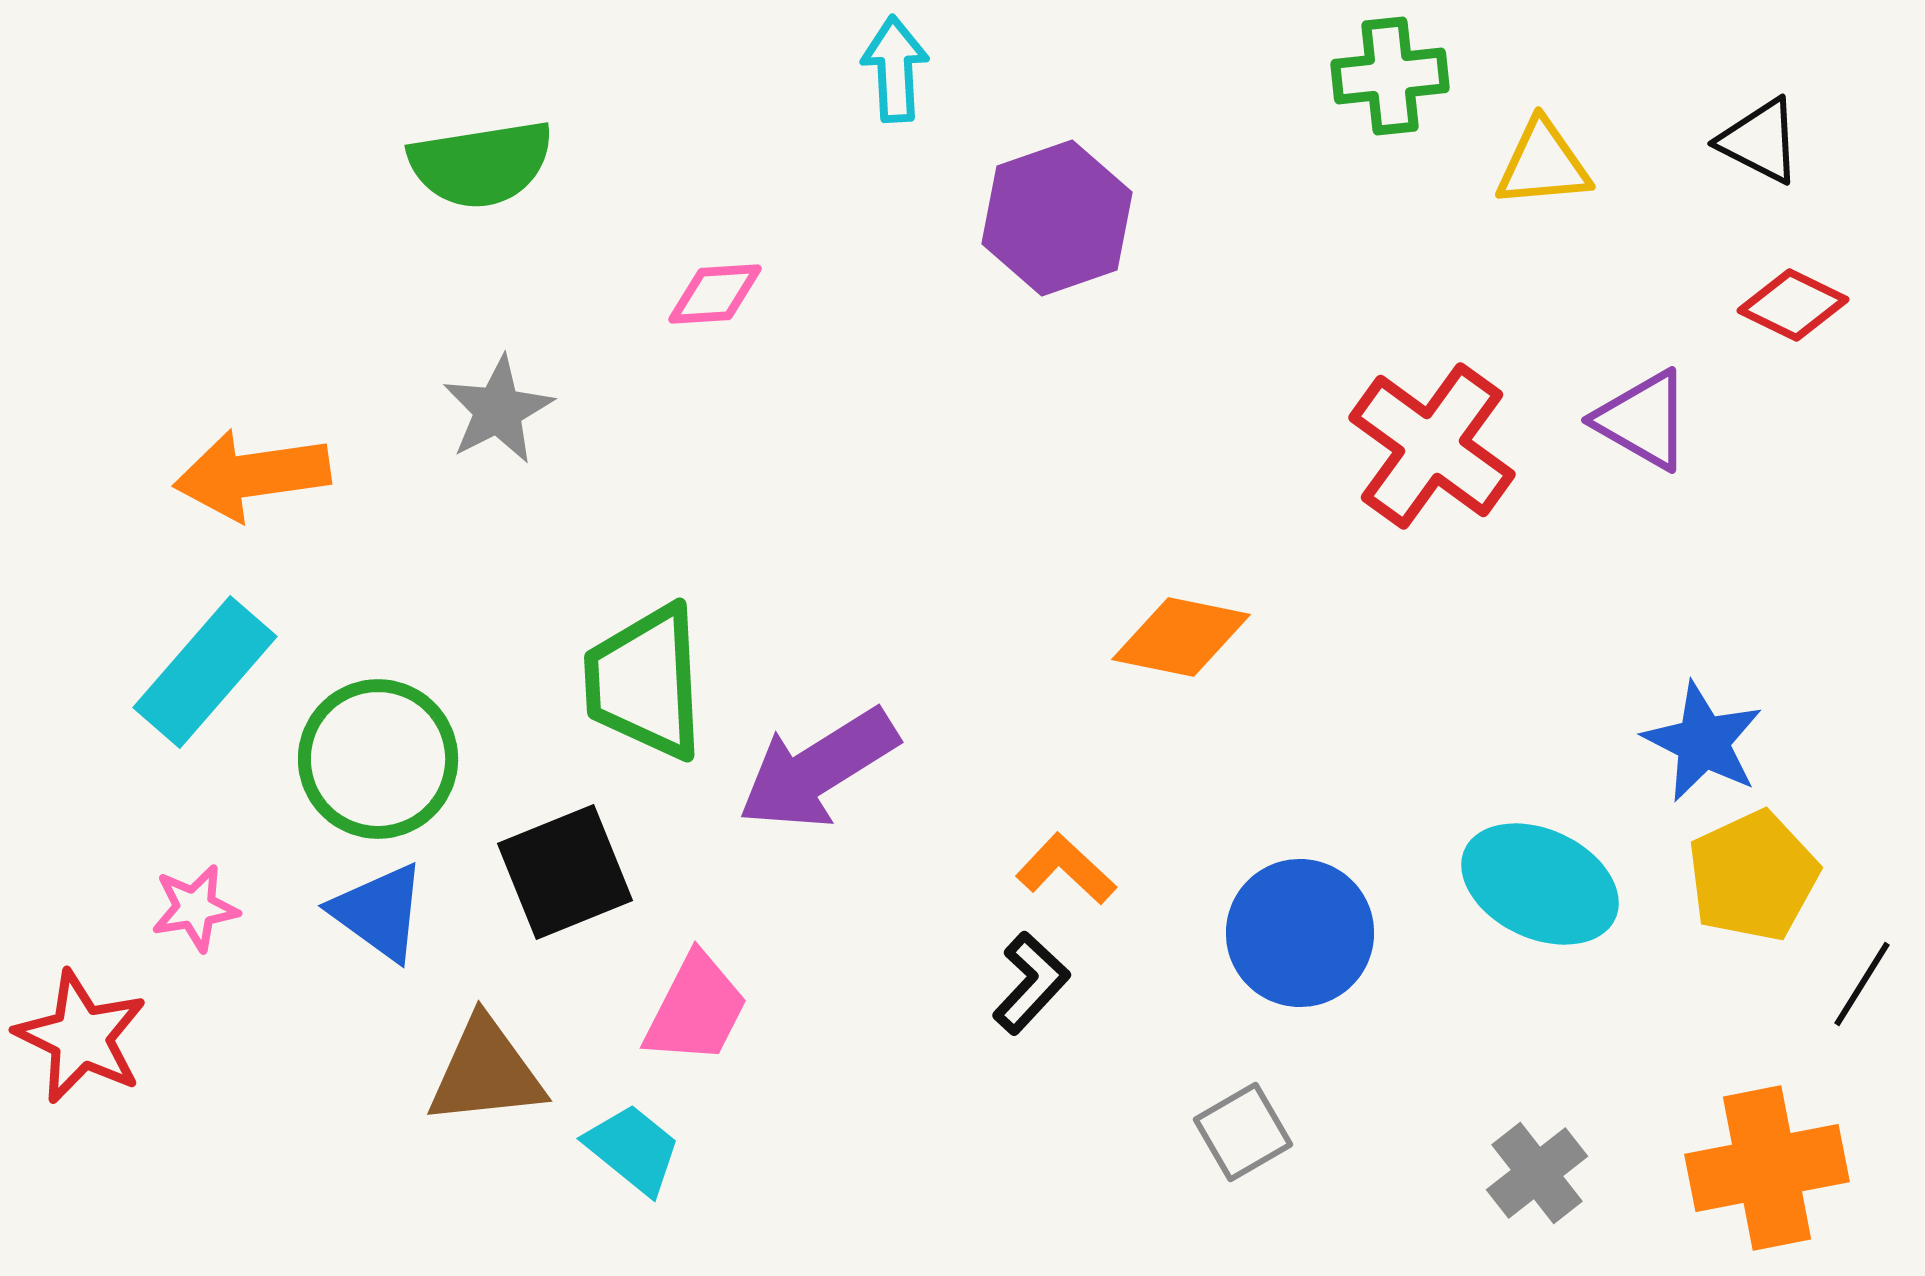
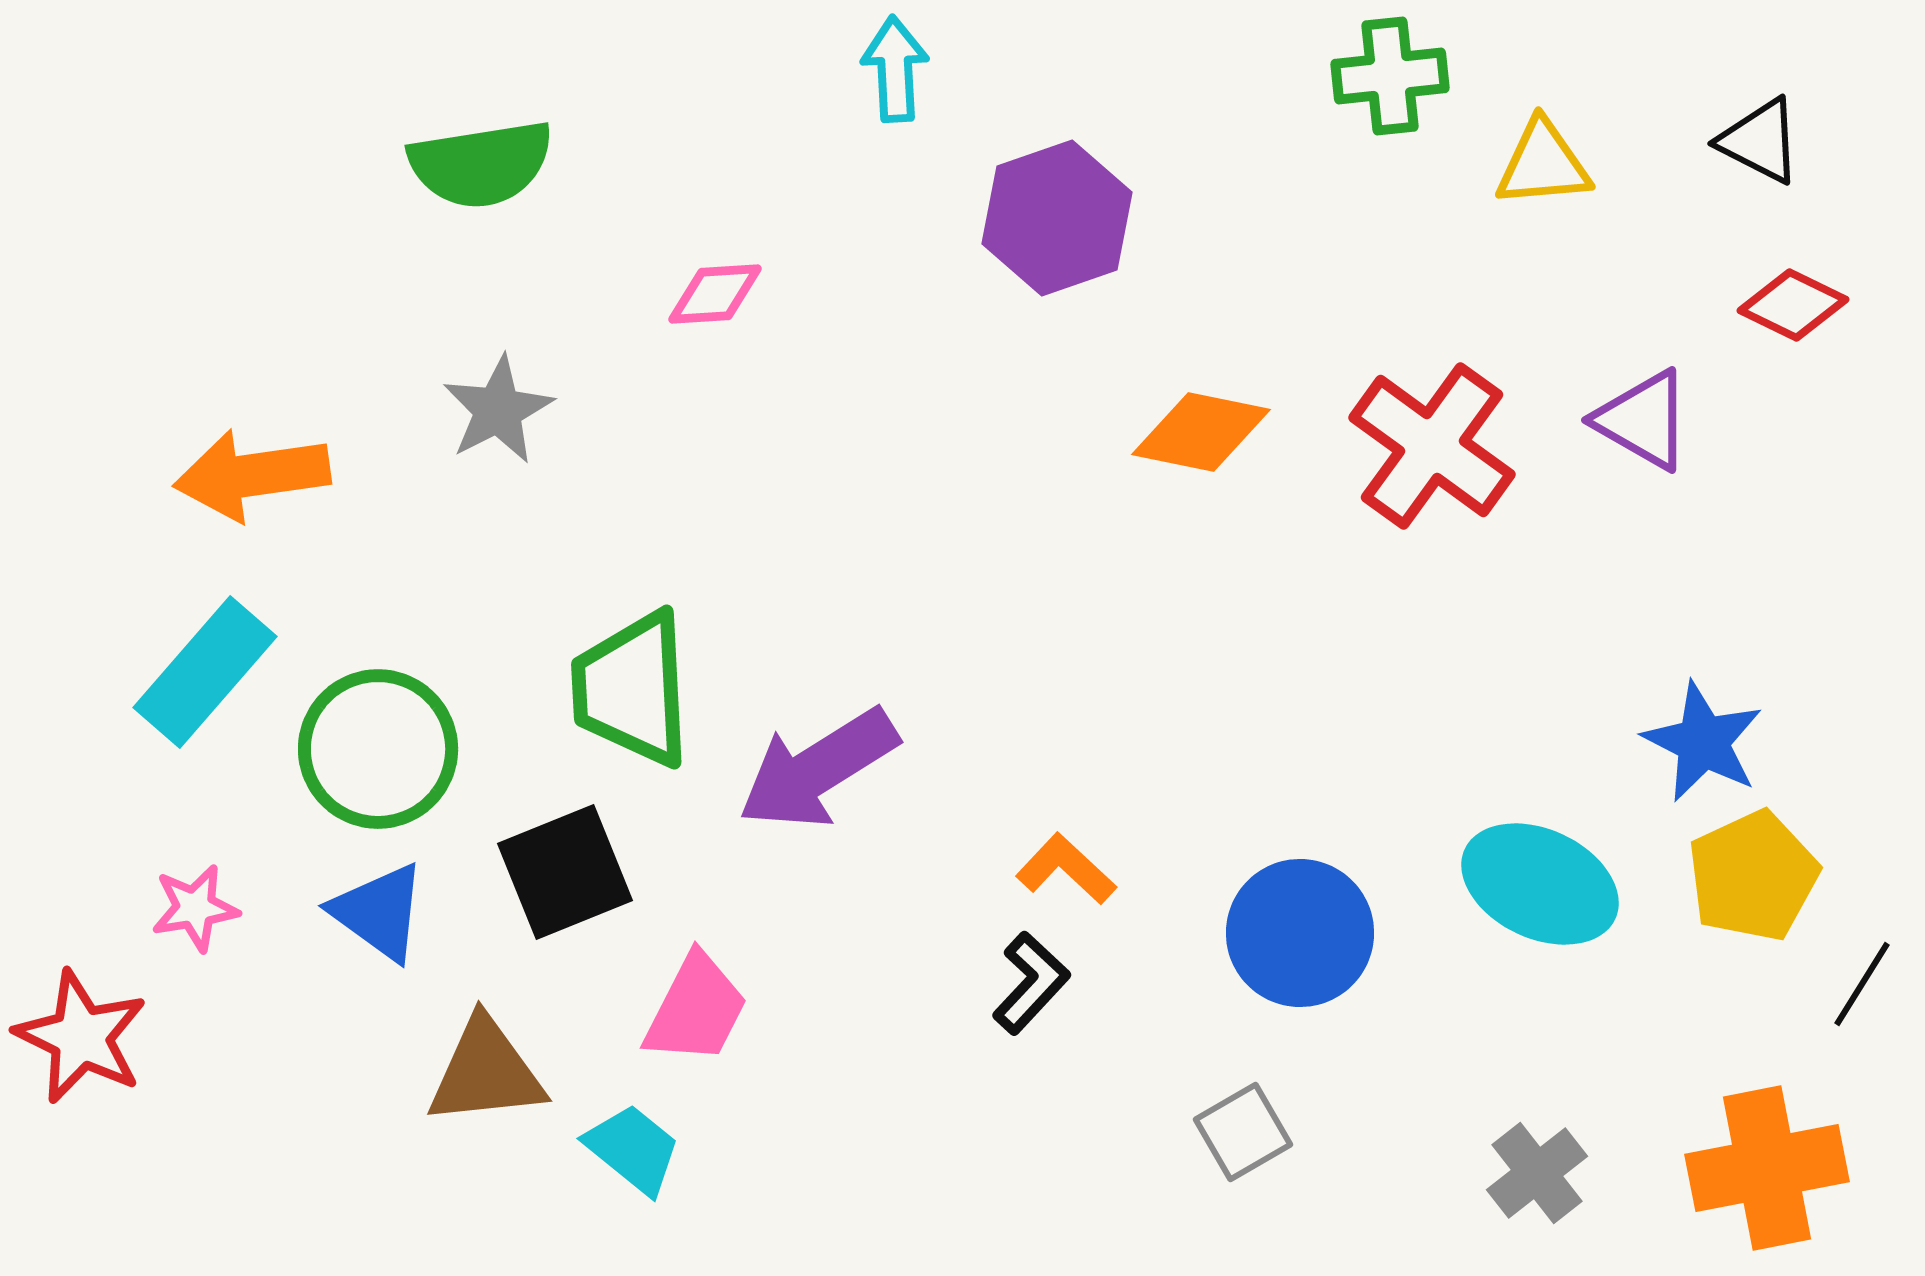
orange diamond: moved 20 px right, 205 px up
green trapezoid: moved 13 px left, 7 px down
green circle: moved 10 px up
